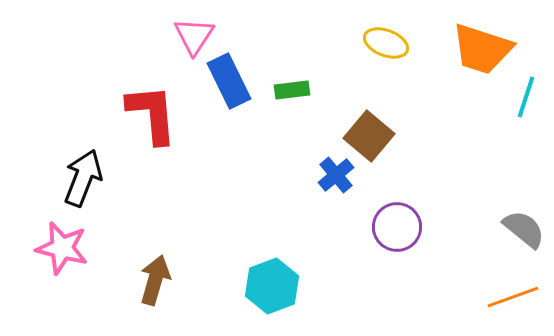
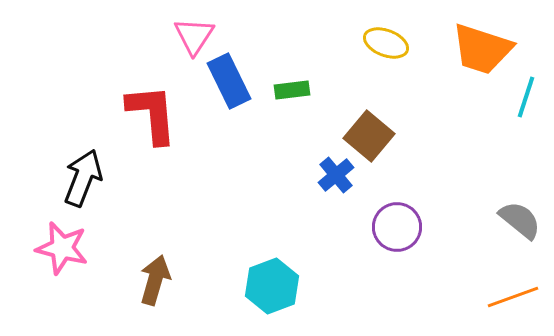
gray semicircle: moved 4 px left, 9 px up
